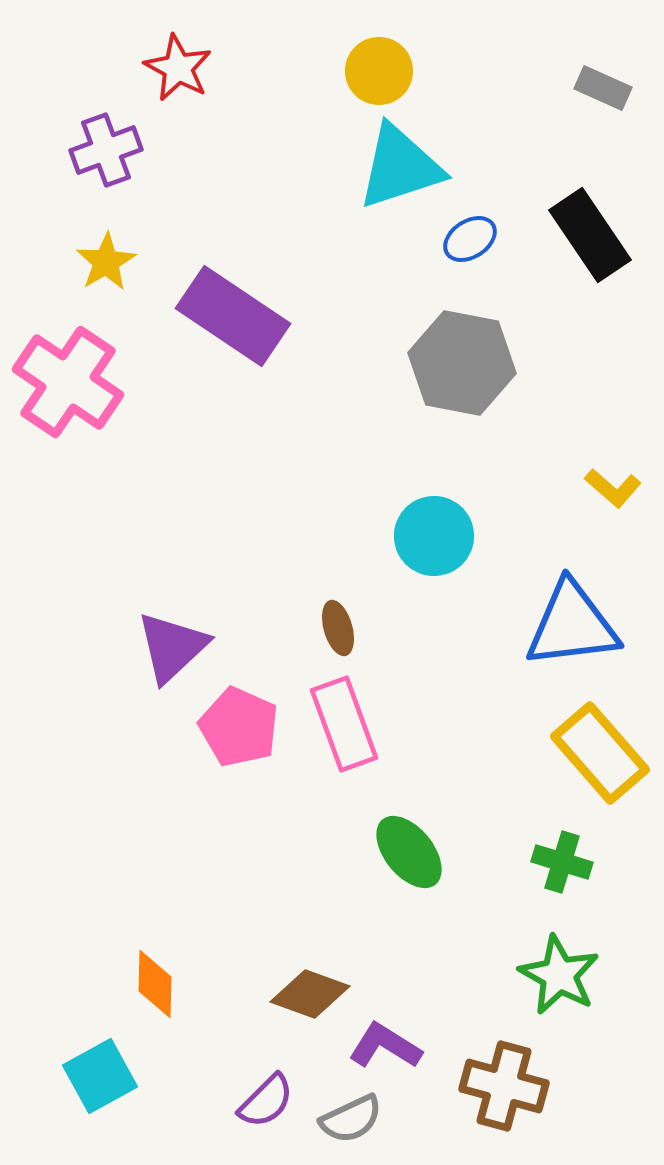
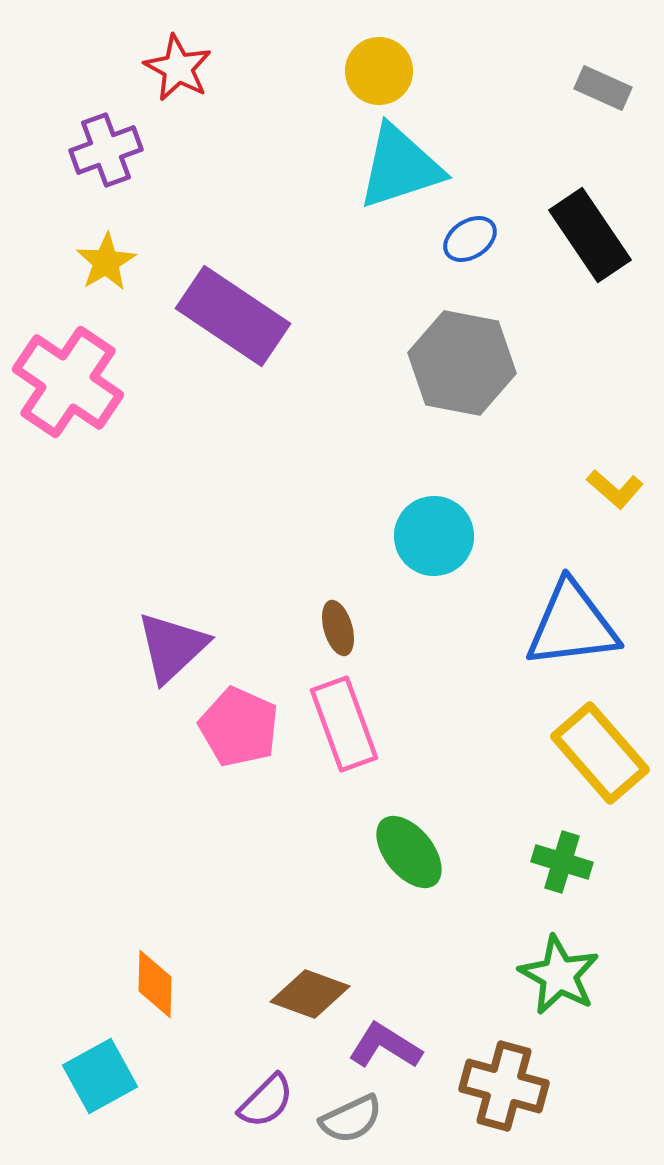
yellow L-shape: moved 2 px right, 1 px down
